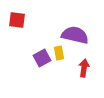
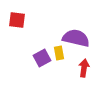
purple semicircle: moved 1 px right, 3 px down
